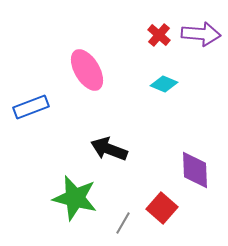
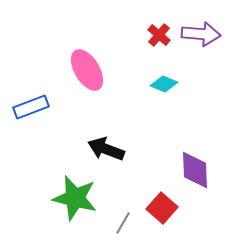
black arrow: moved 3 px left
